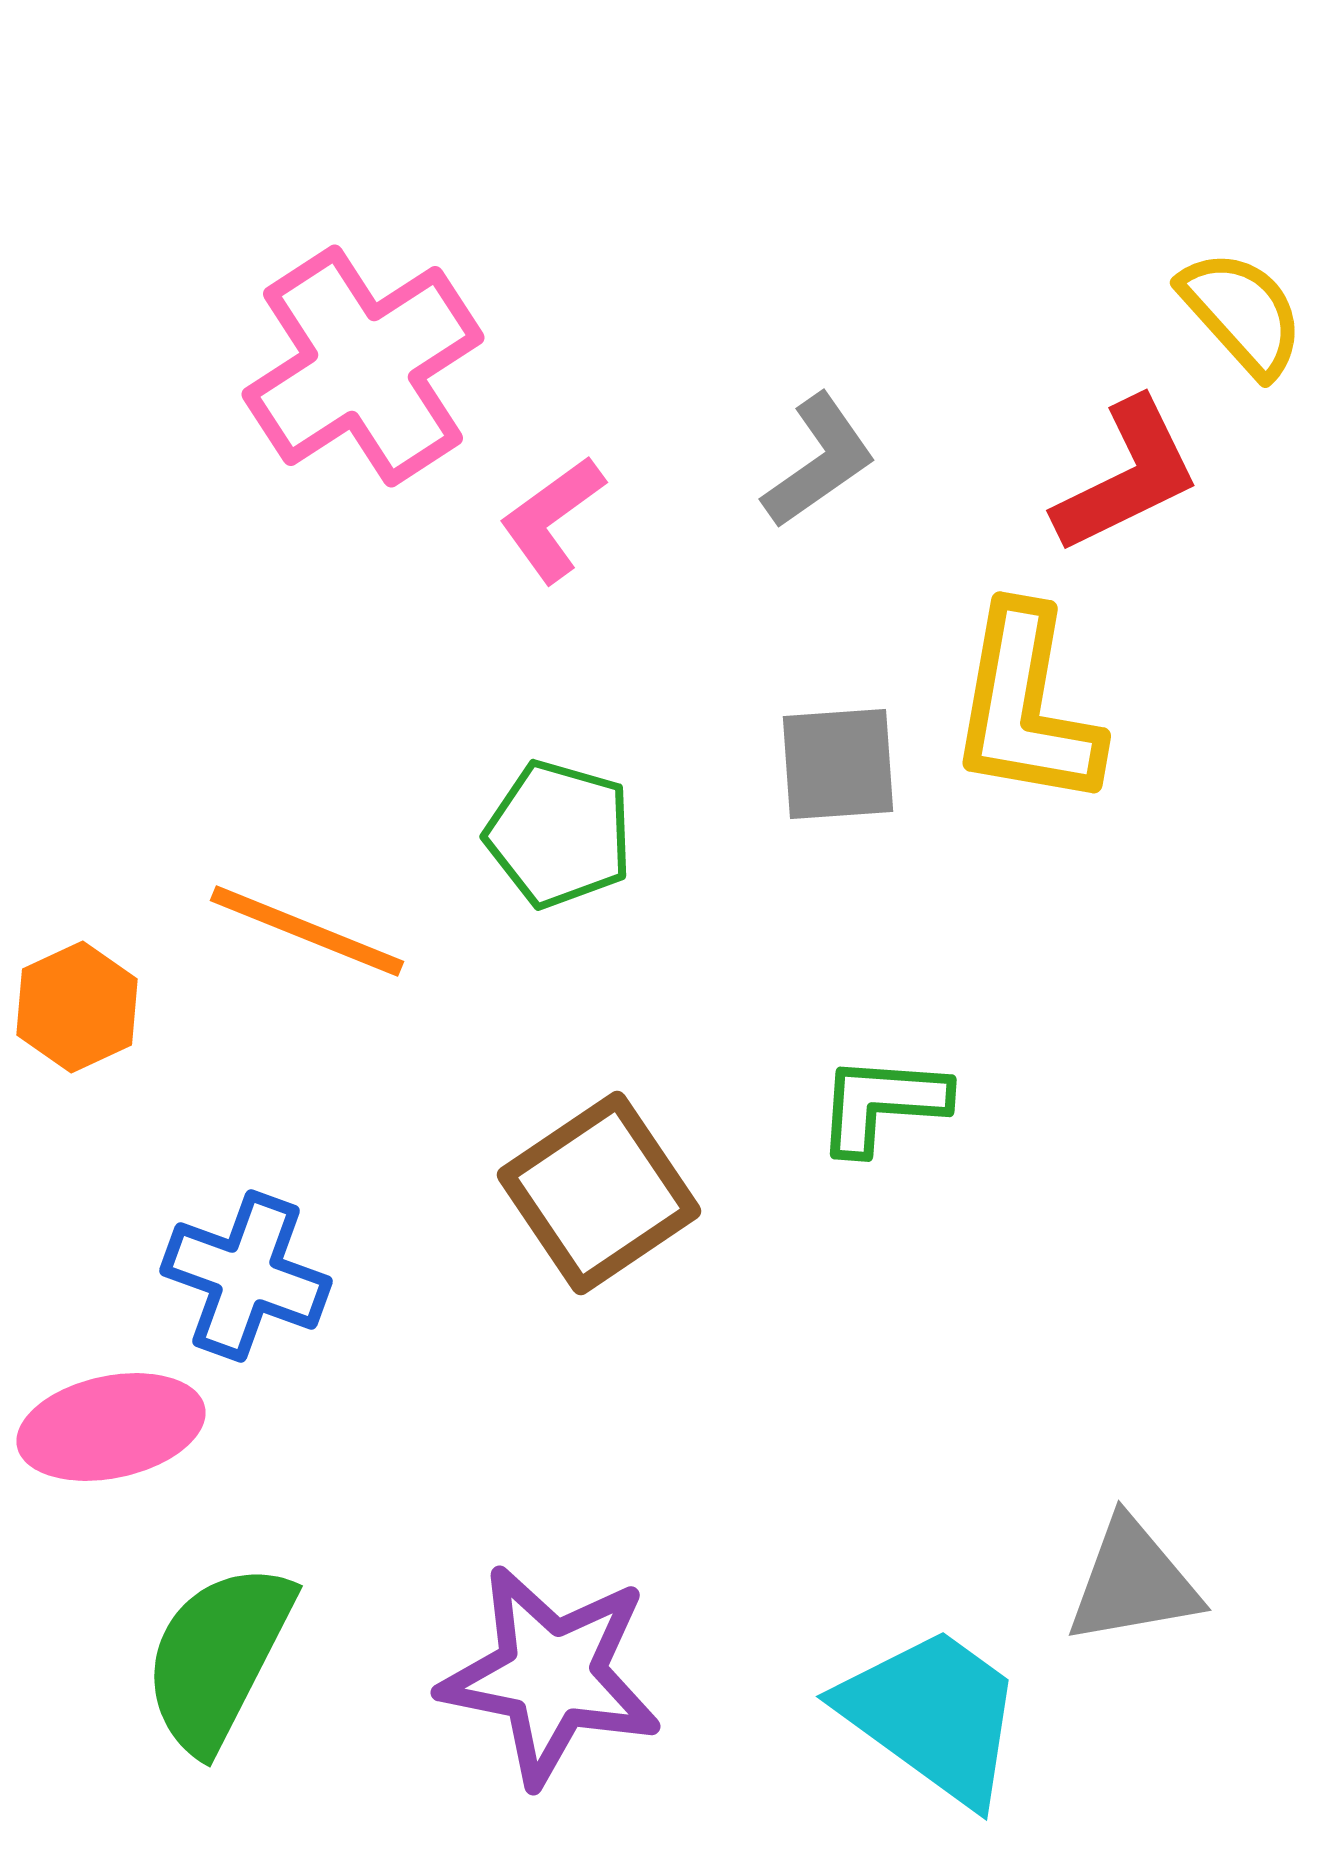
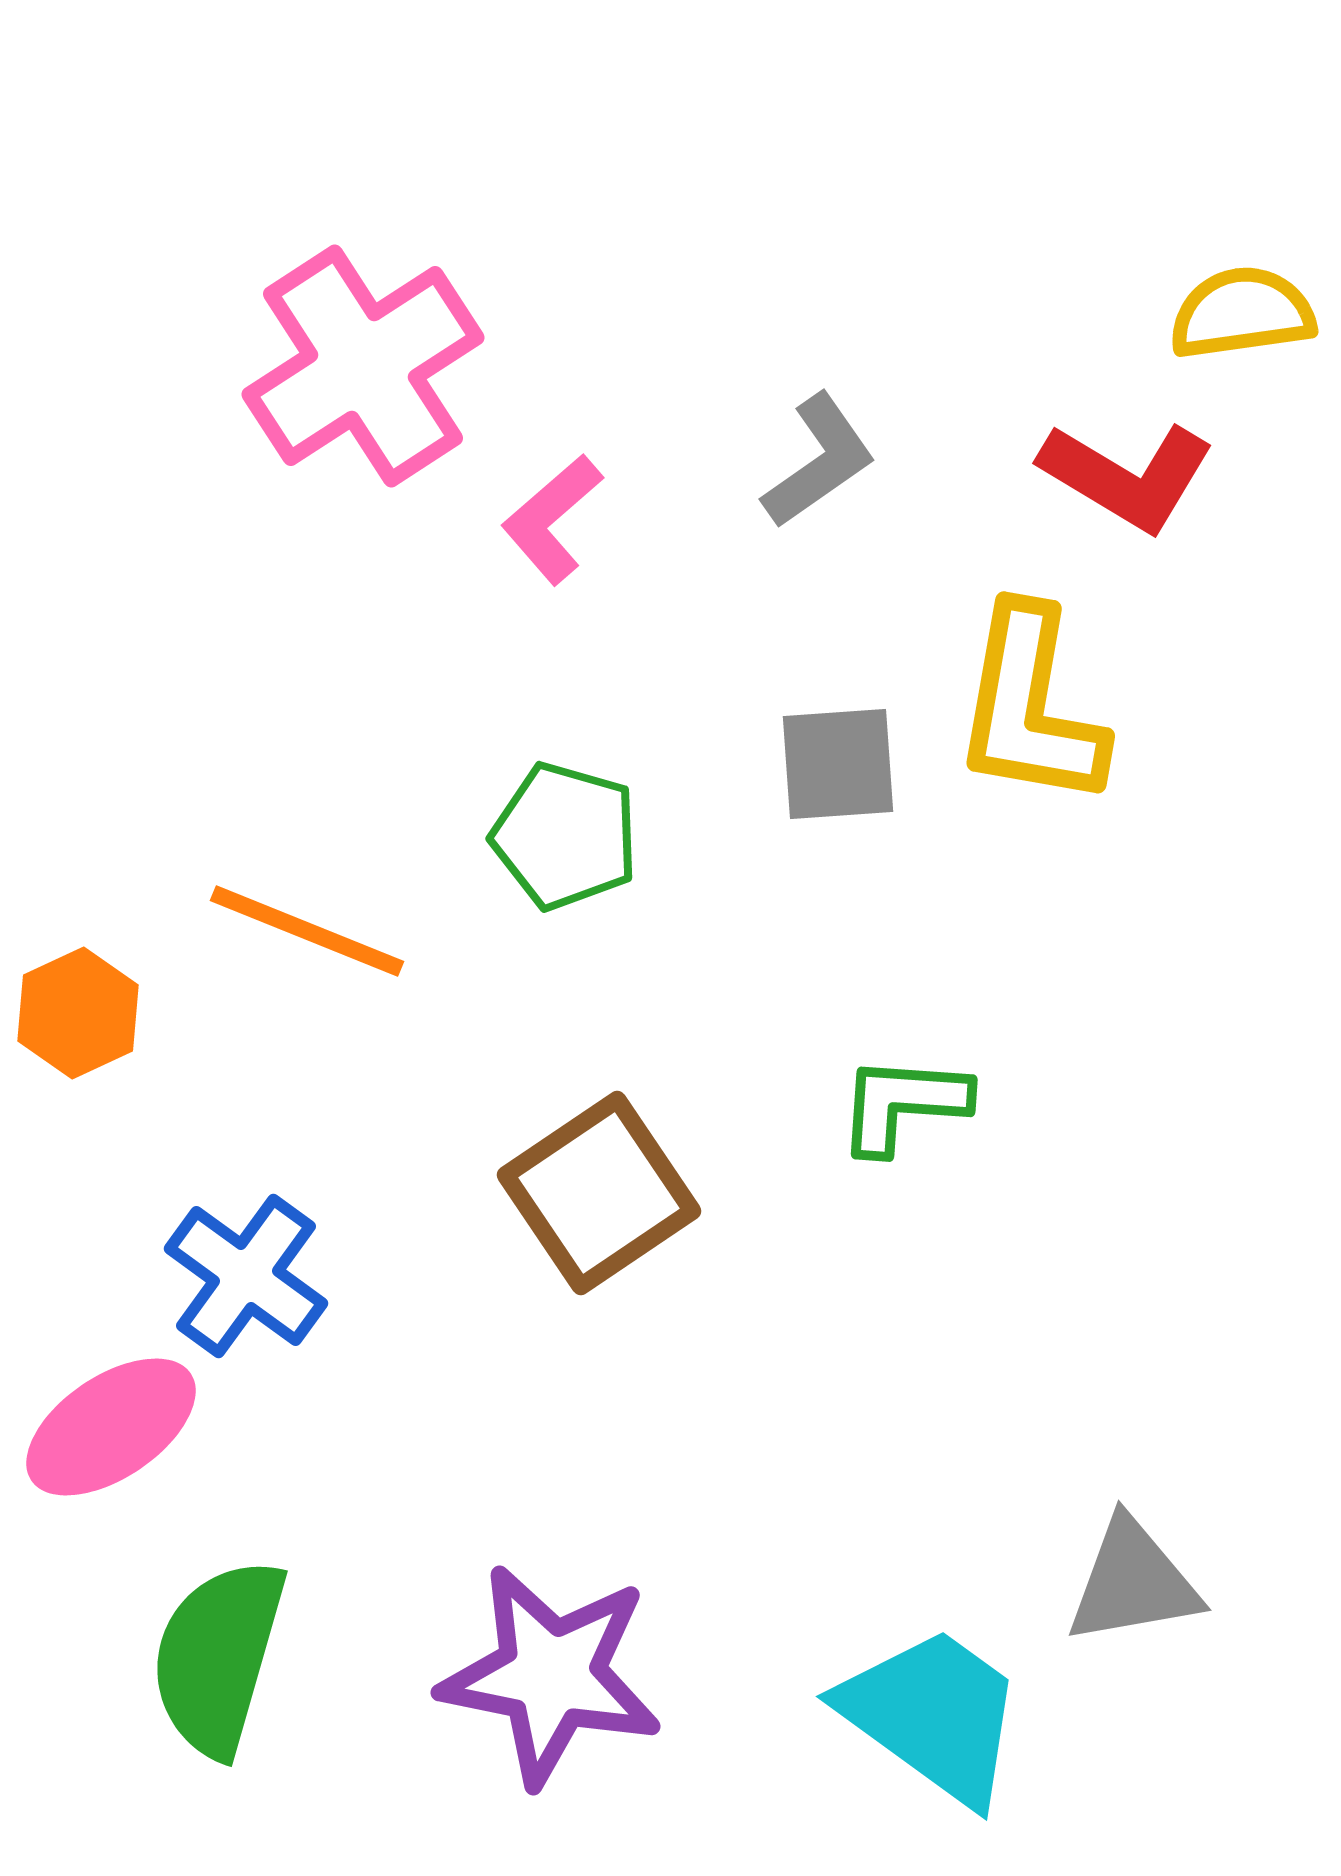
yellow semicircle: rotated 56 degrees counterclockwise
red L-shape: rotated 57 degrees clockwise
pink L-shape: rotated 5 degrees counterclockwise
yellow L-shape: moved 4 px right
green pentagon: moved 6 px right, 2 px down
orange hexagon: moved 1 px right, 6 px down
green L-shape: moved 21 px right
blue cross: rotated 16 degrees clockwise
pink ellipse: rotated 22 degrees counterclockwise
green semicircle: rotated 11 degrees counterclockwise
